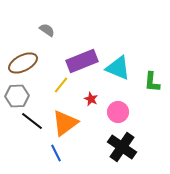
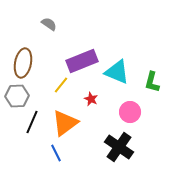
gray semicircle: moved 2 px right, 6 px up
brown ellipse: rotated 52 degrees counterclockwise
cyan triangle: moved 1 px left, 4 px down
green L-shape: rotated 10 degrees clockwise
pink circle: moved 12 px right
black line: moved 1 px down; rotated 75 degrees clockwise
black cross: moved 3 px left
